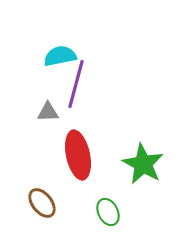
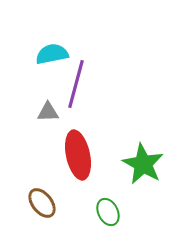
cyan semicircle: moved 8 px left, 2 px up
